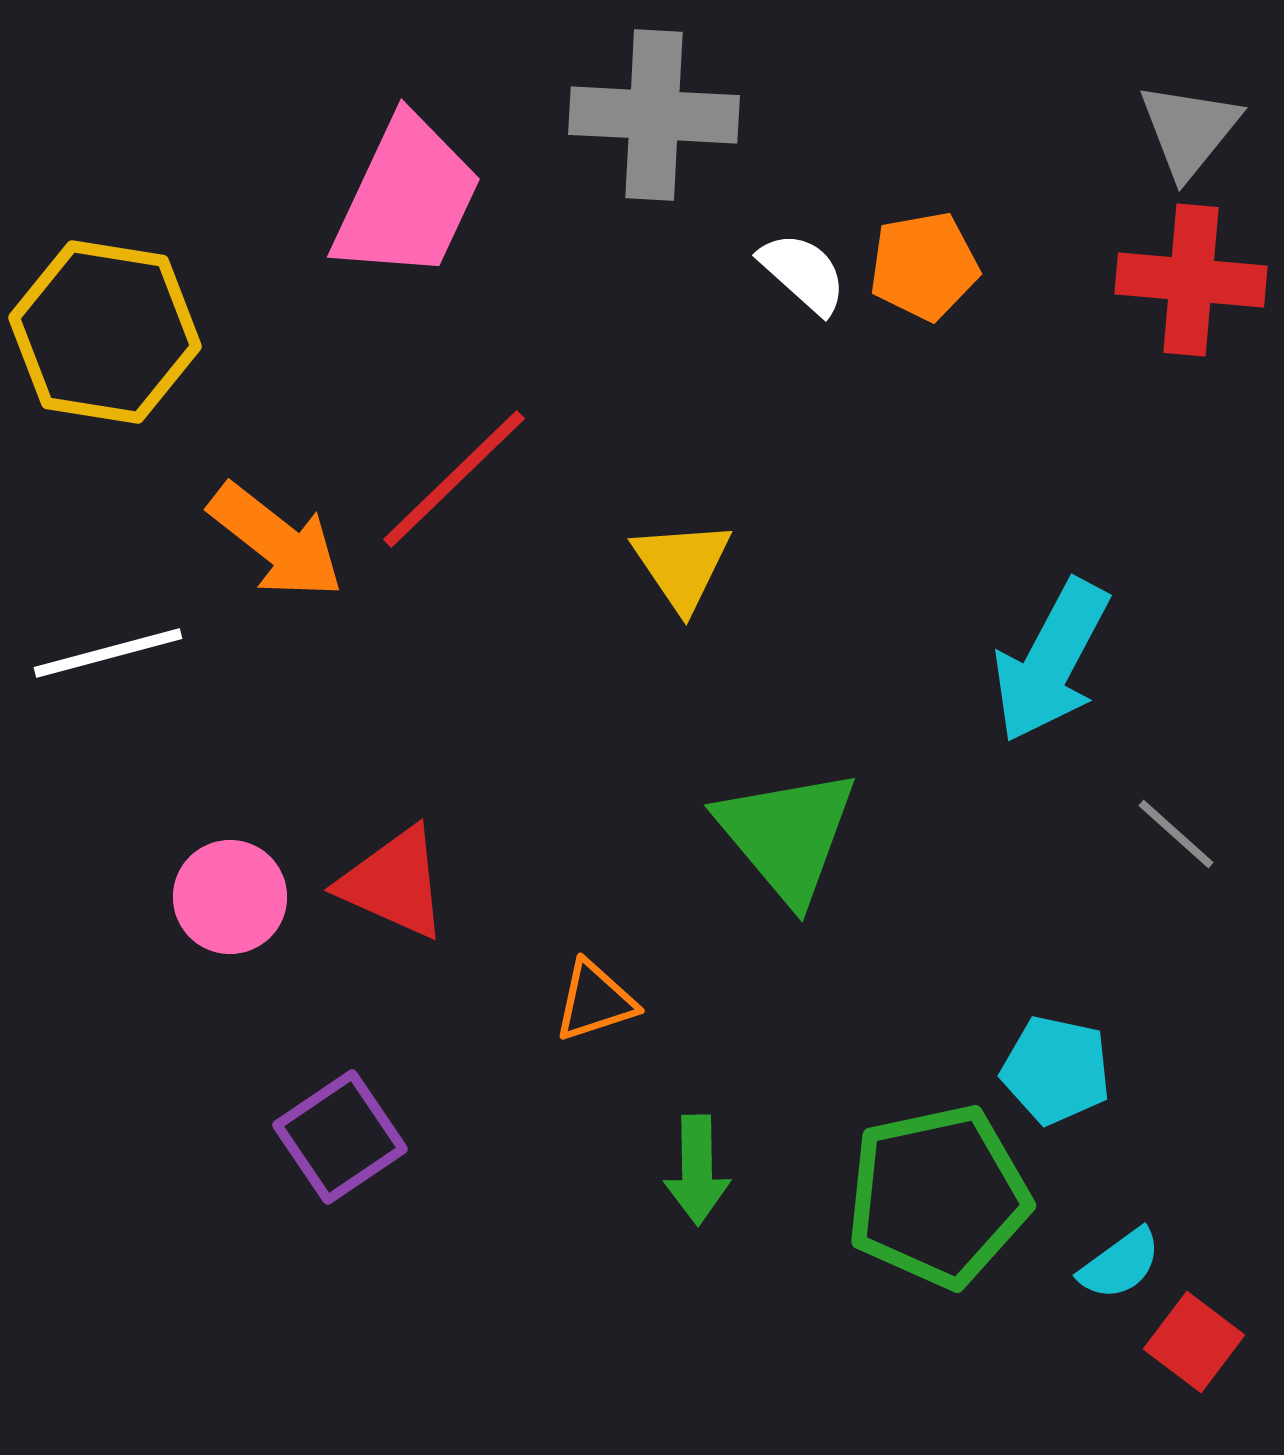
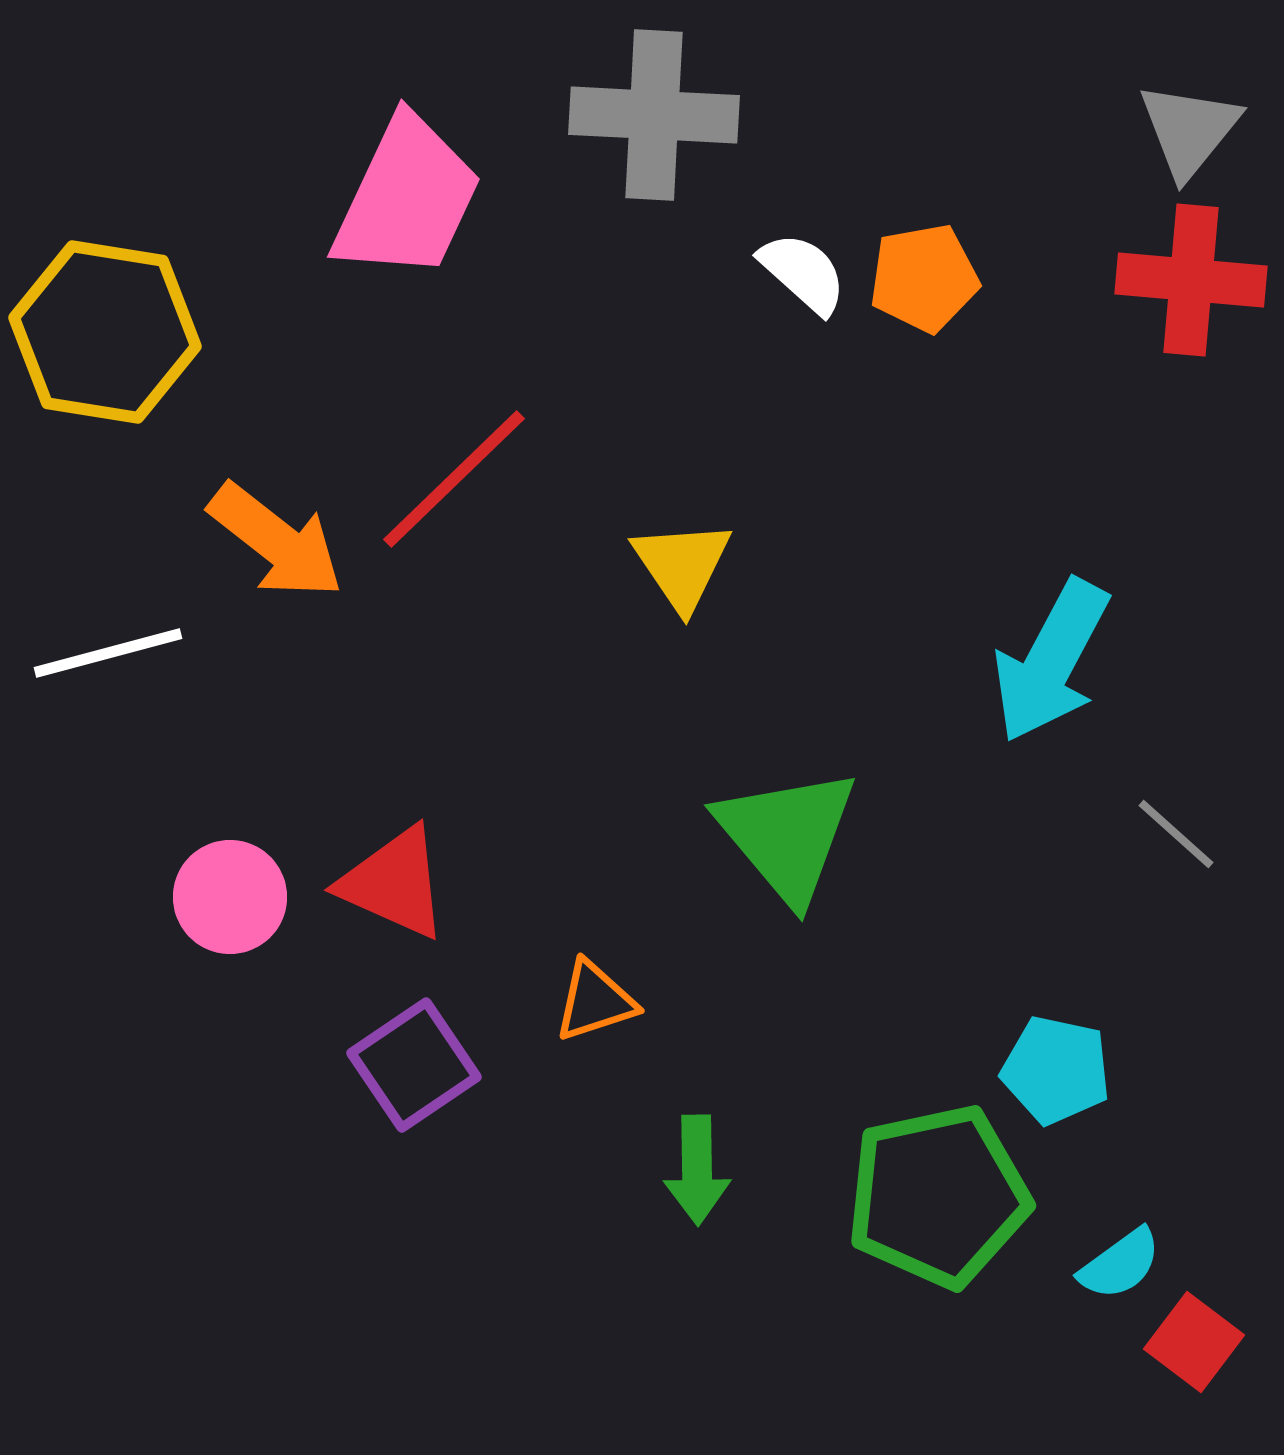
orange pentagon: moved 12 px down
purple square: moved 74 px right, 72 px up
